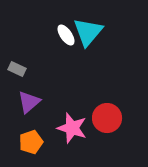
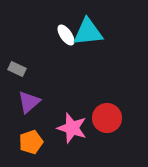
cyan triangle: rotated 44 degrees clockwise
